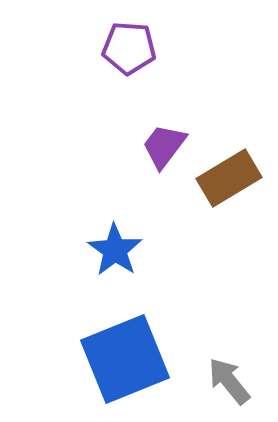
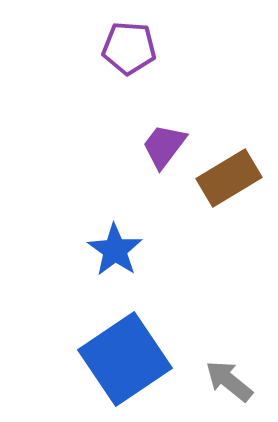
blue square: rotated 12 degrees counterclockwise
gray arrow: rotated 12 degrees counterclockwise
